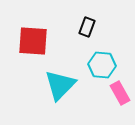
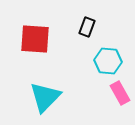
red square: moved 2 px right, 2 px up
cyan hexagon: moved 6 px right, 4 px up
cyan triangle: moved 15 px left, 12 px down
